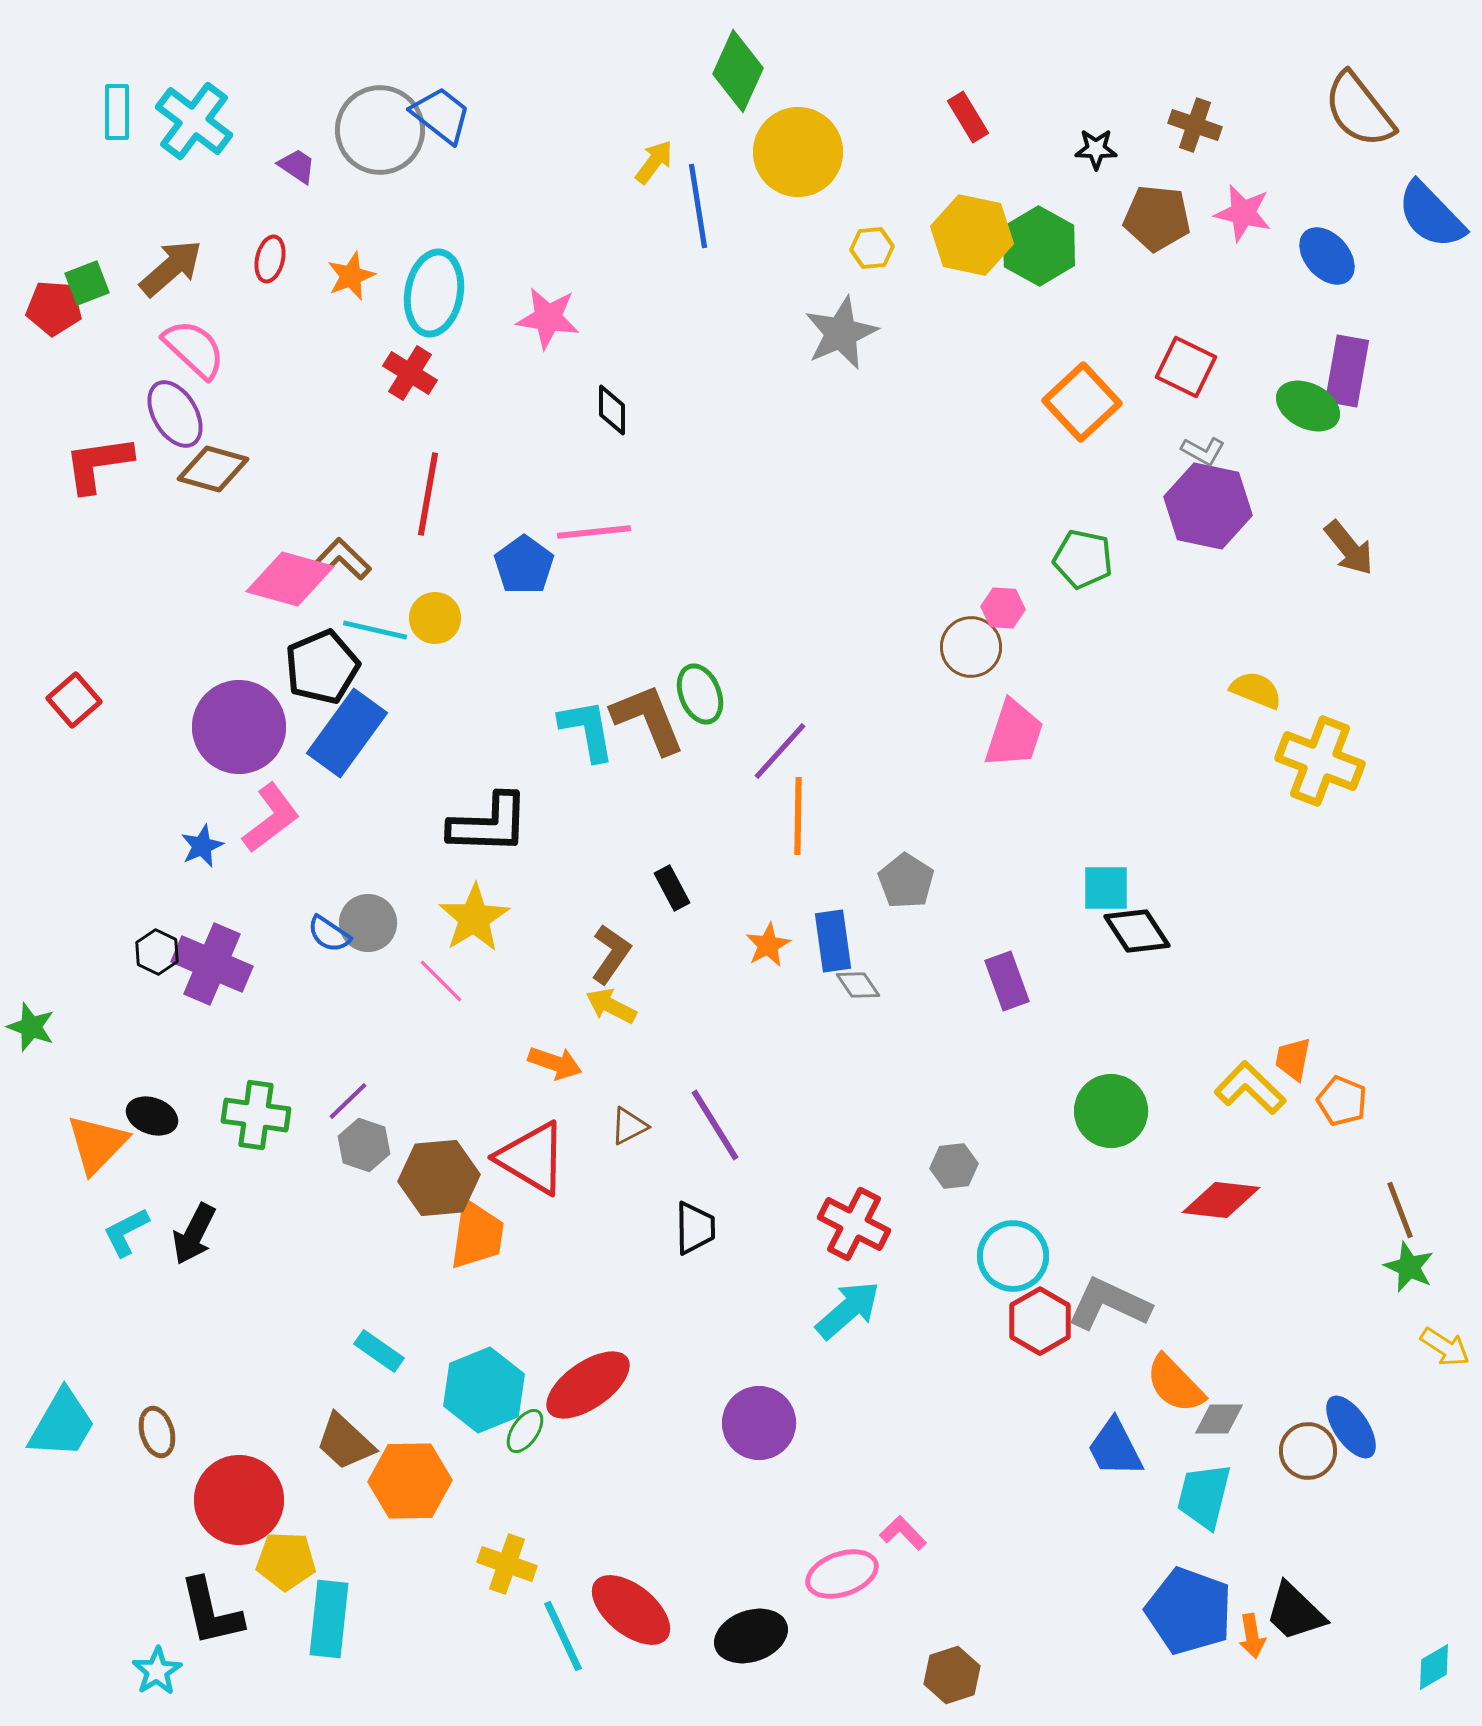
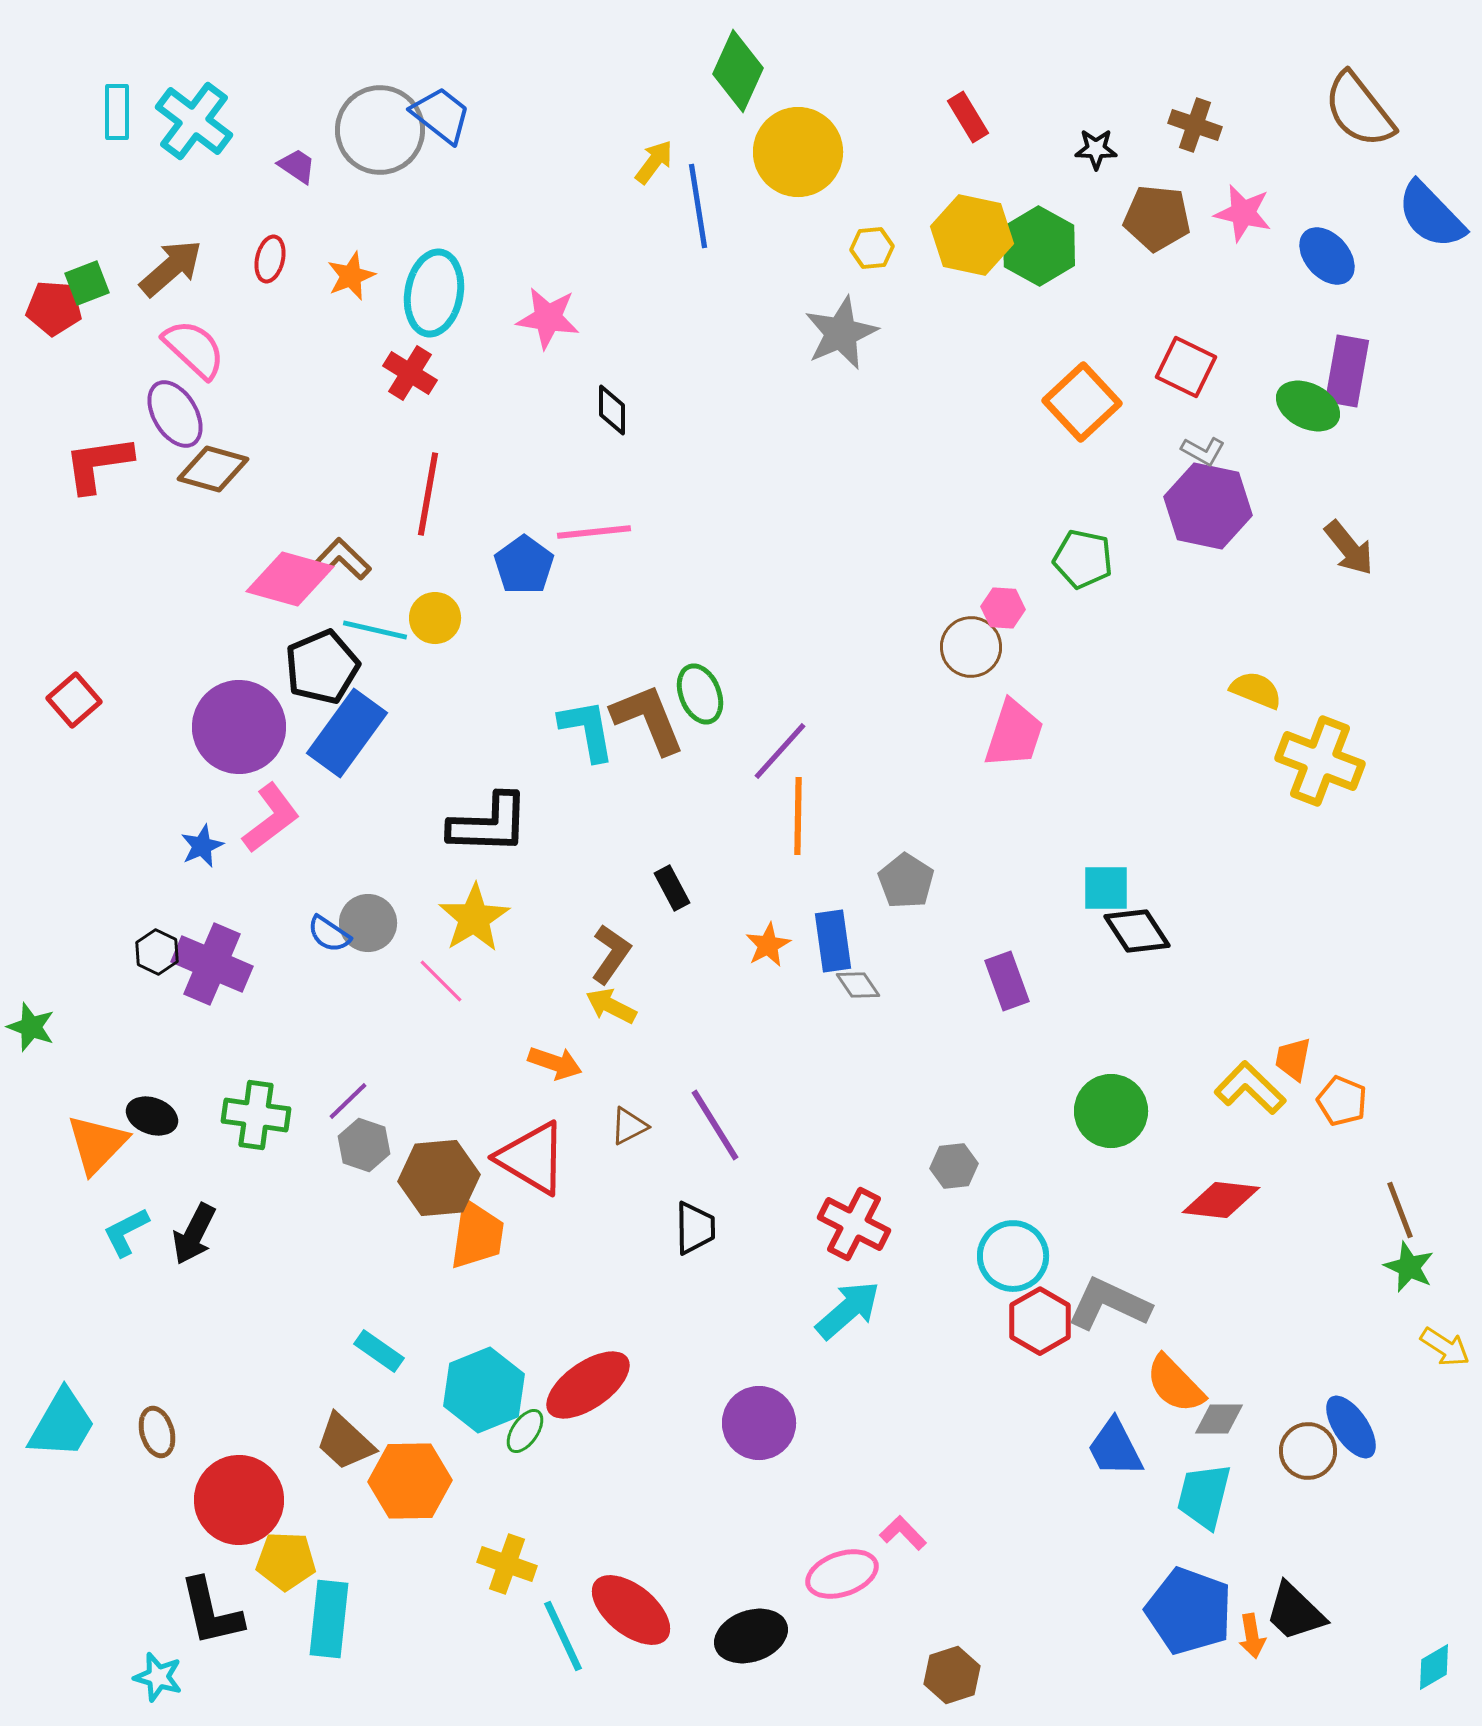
cyan star at (157, 1671): moved 1 px right, 6 px down; rotated 24 degrees counterclockwise
